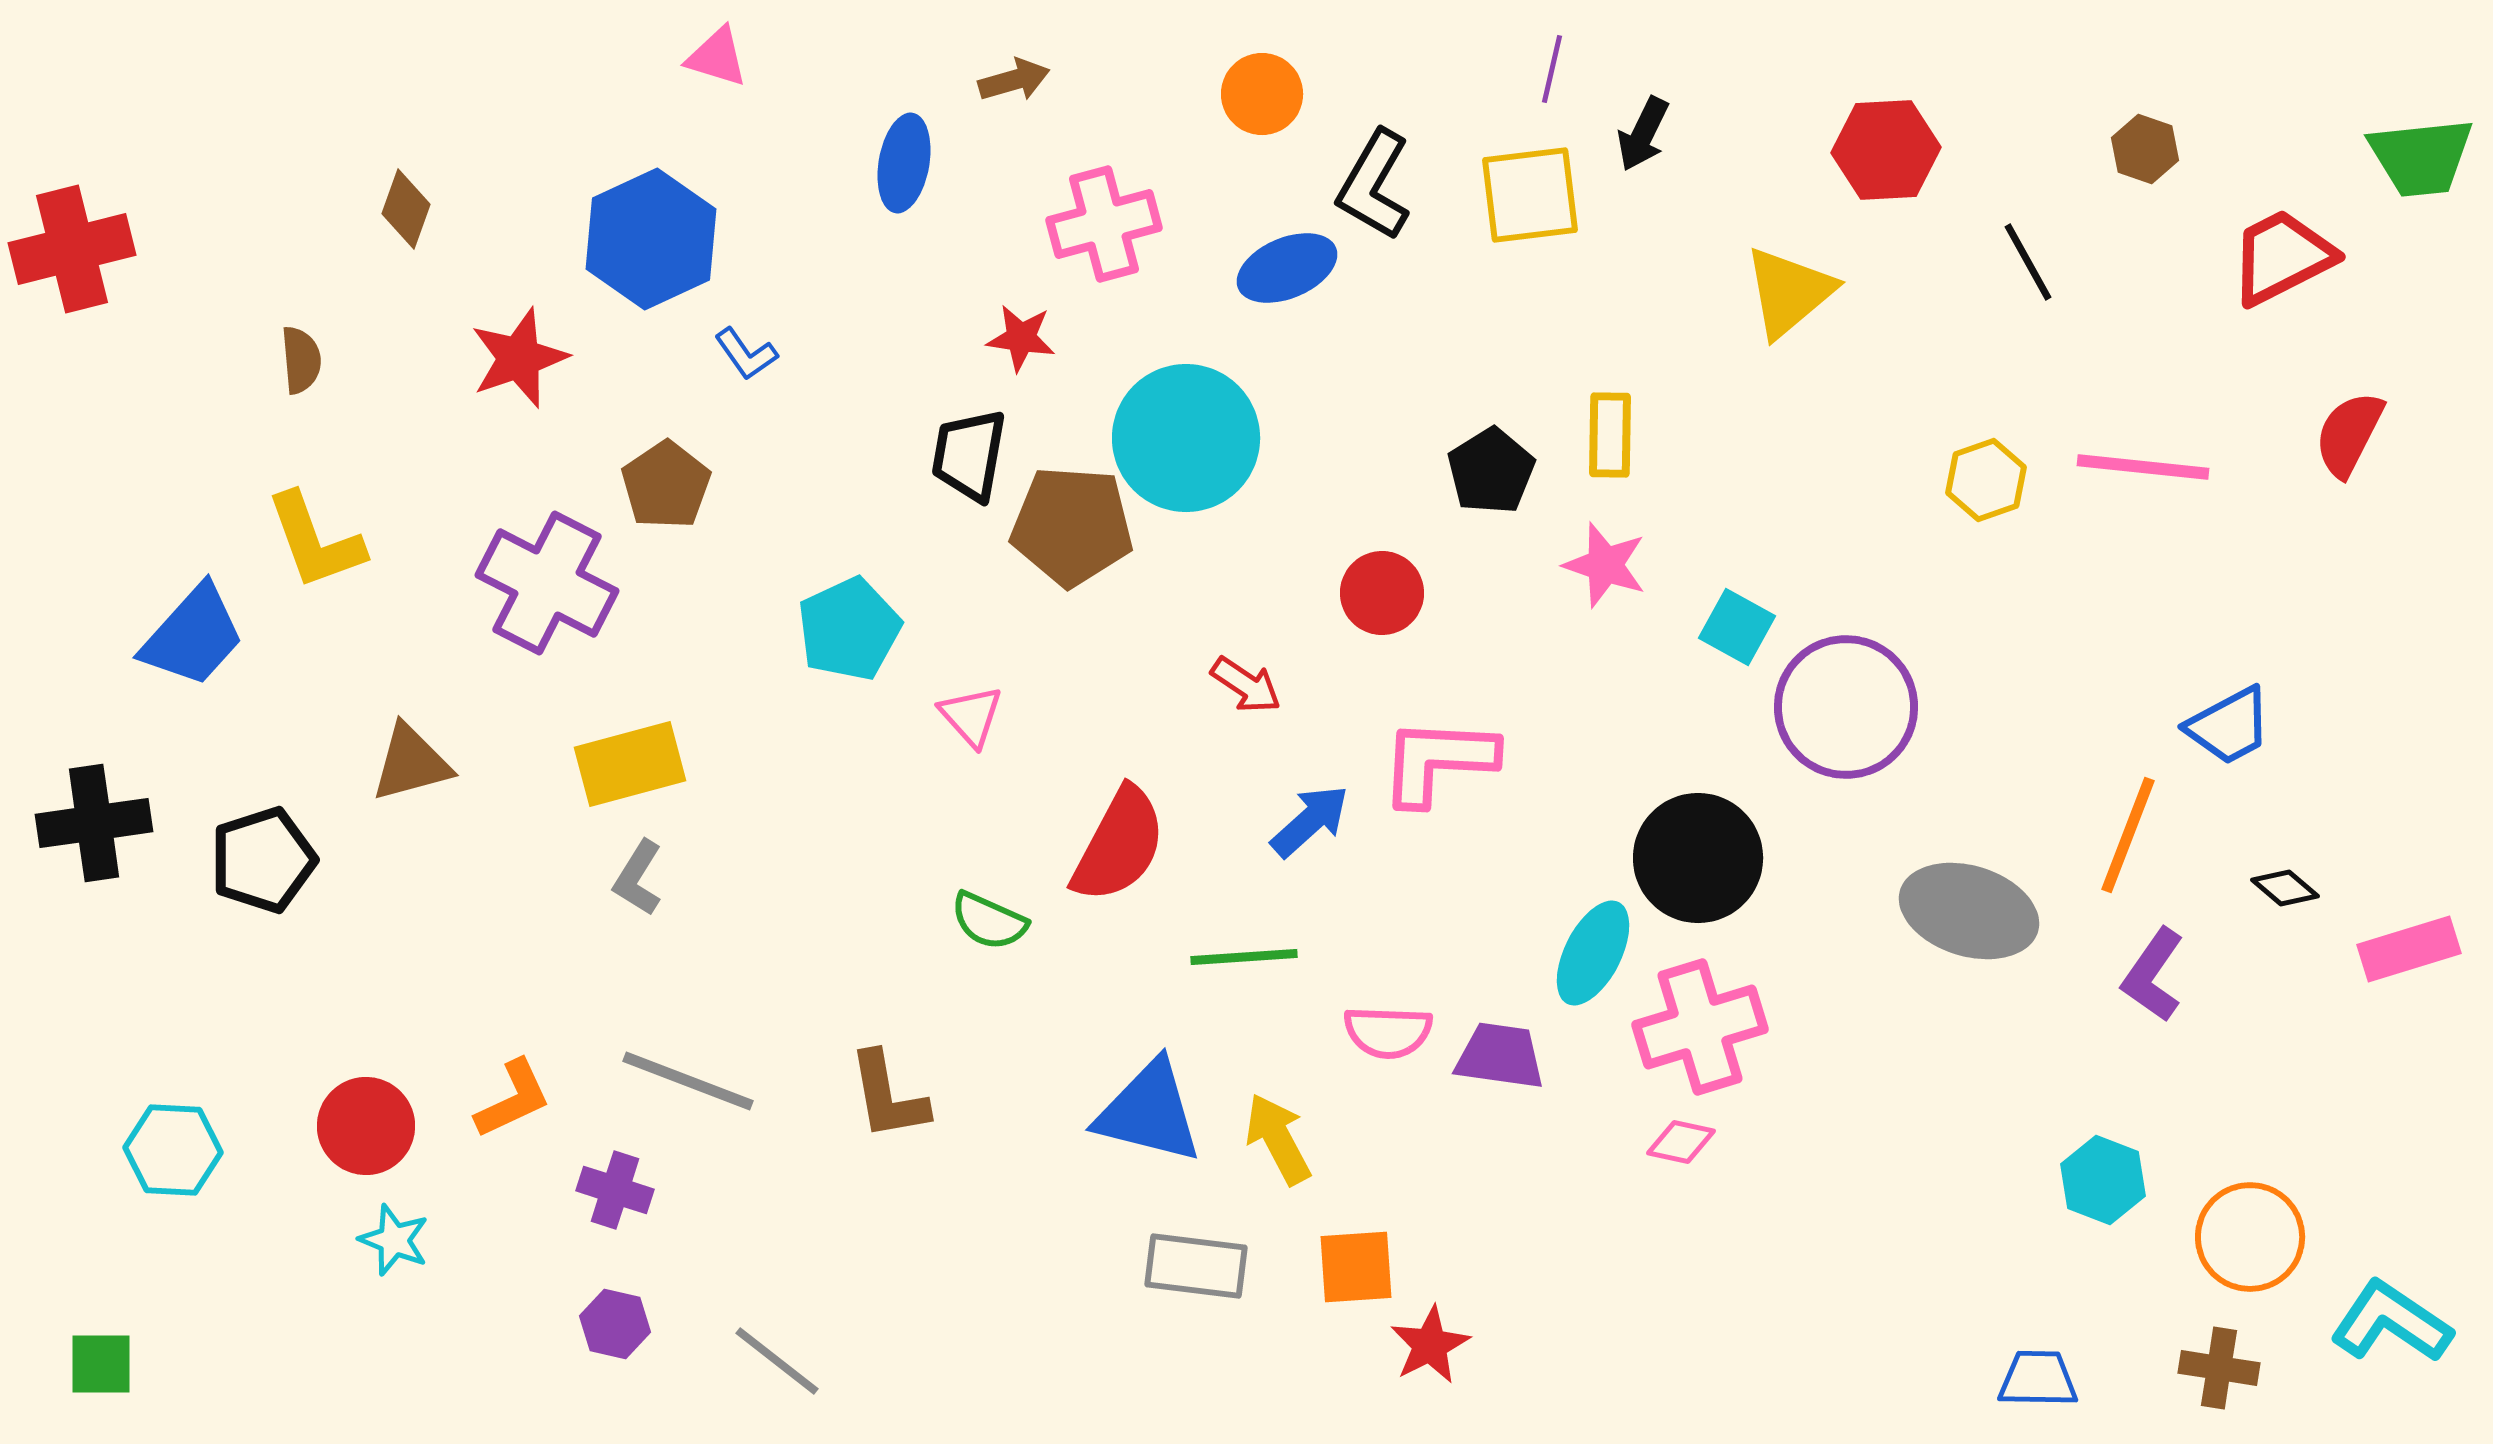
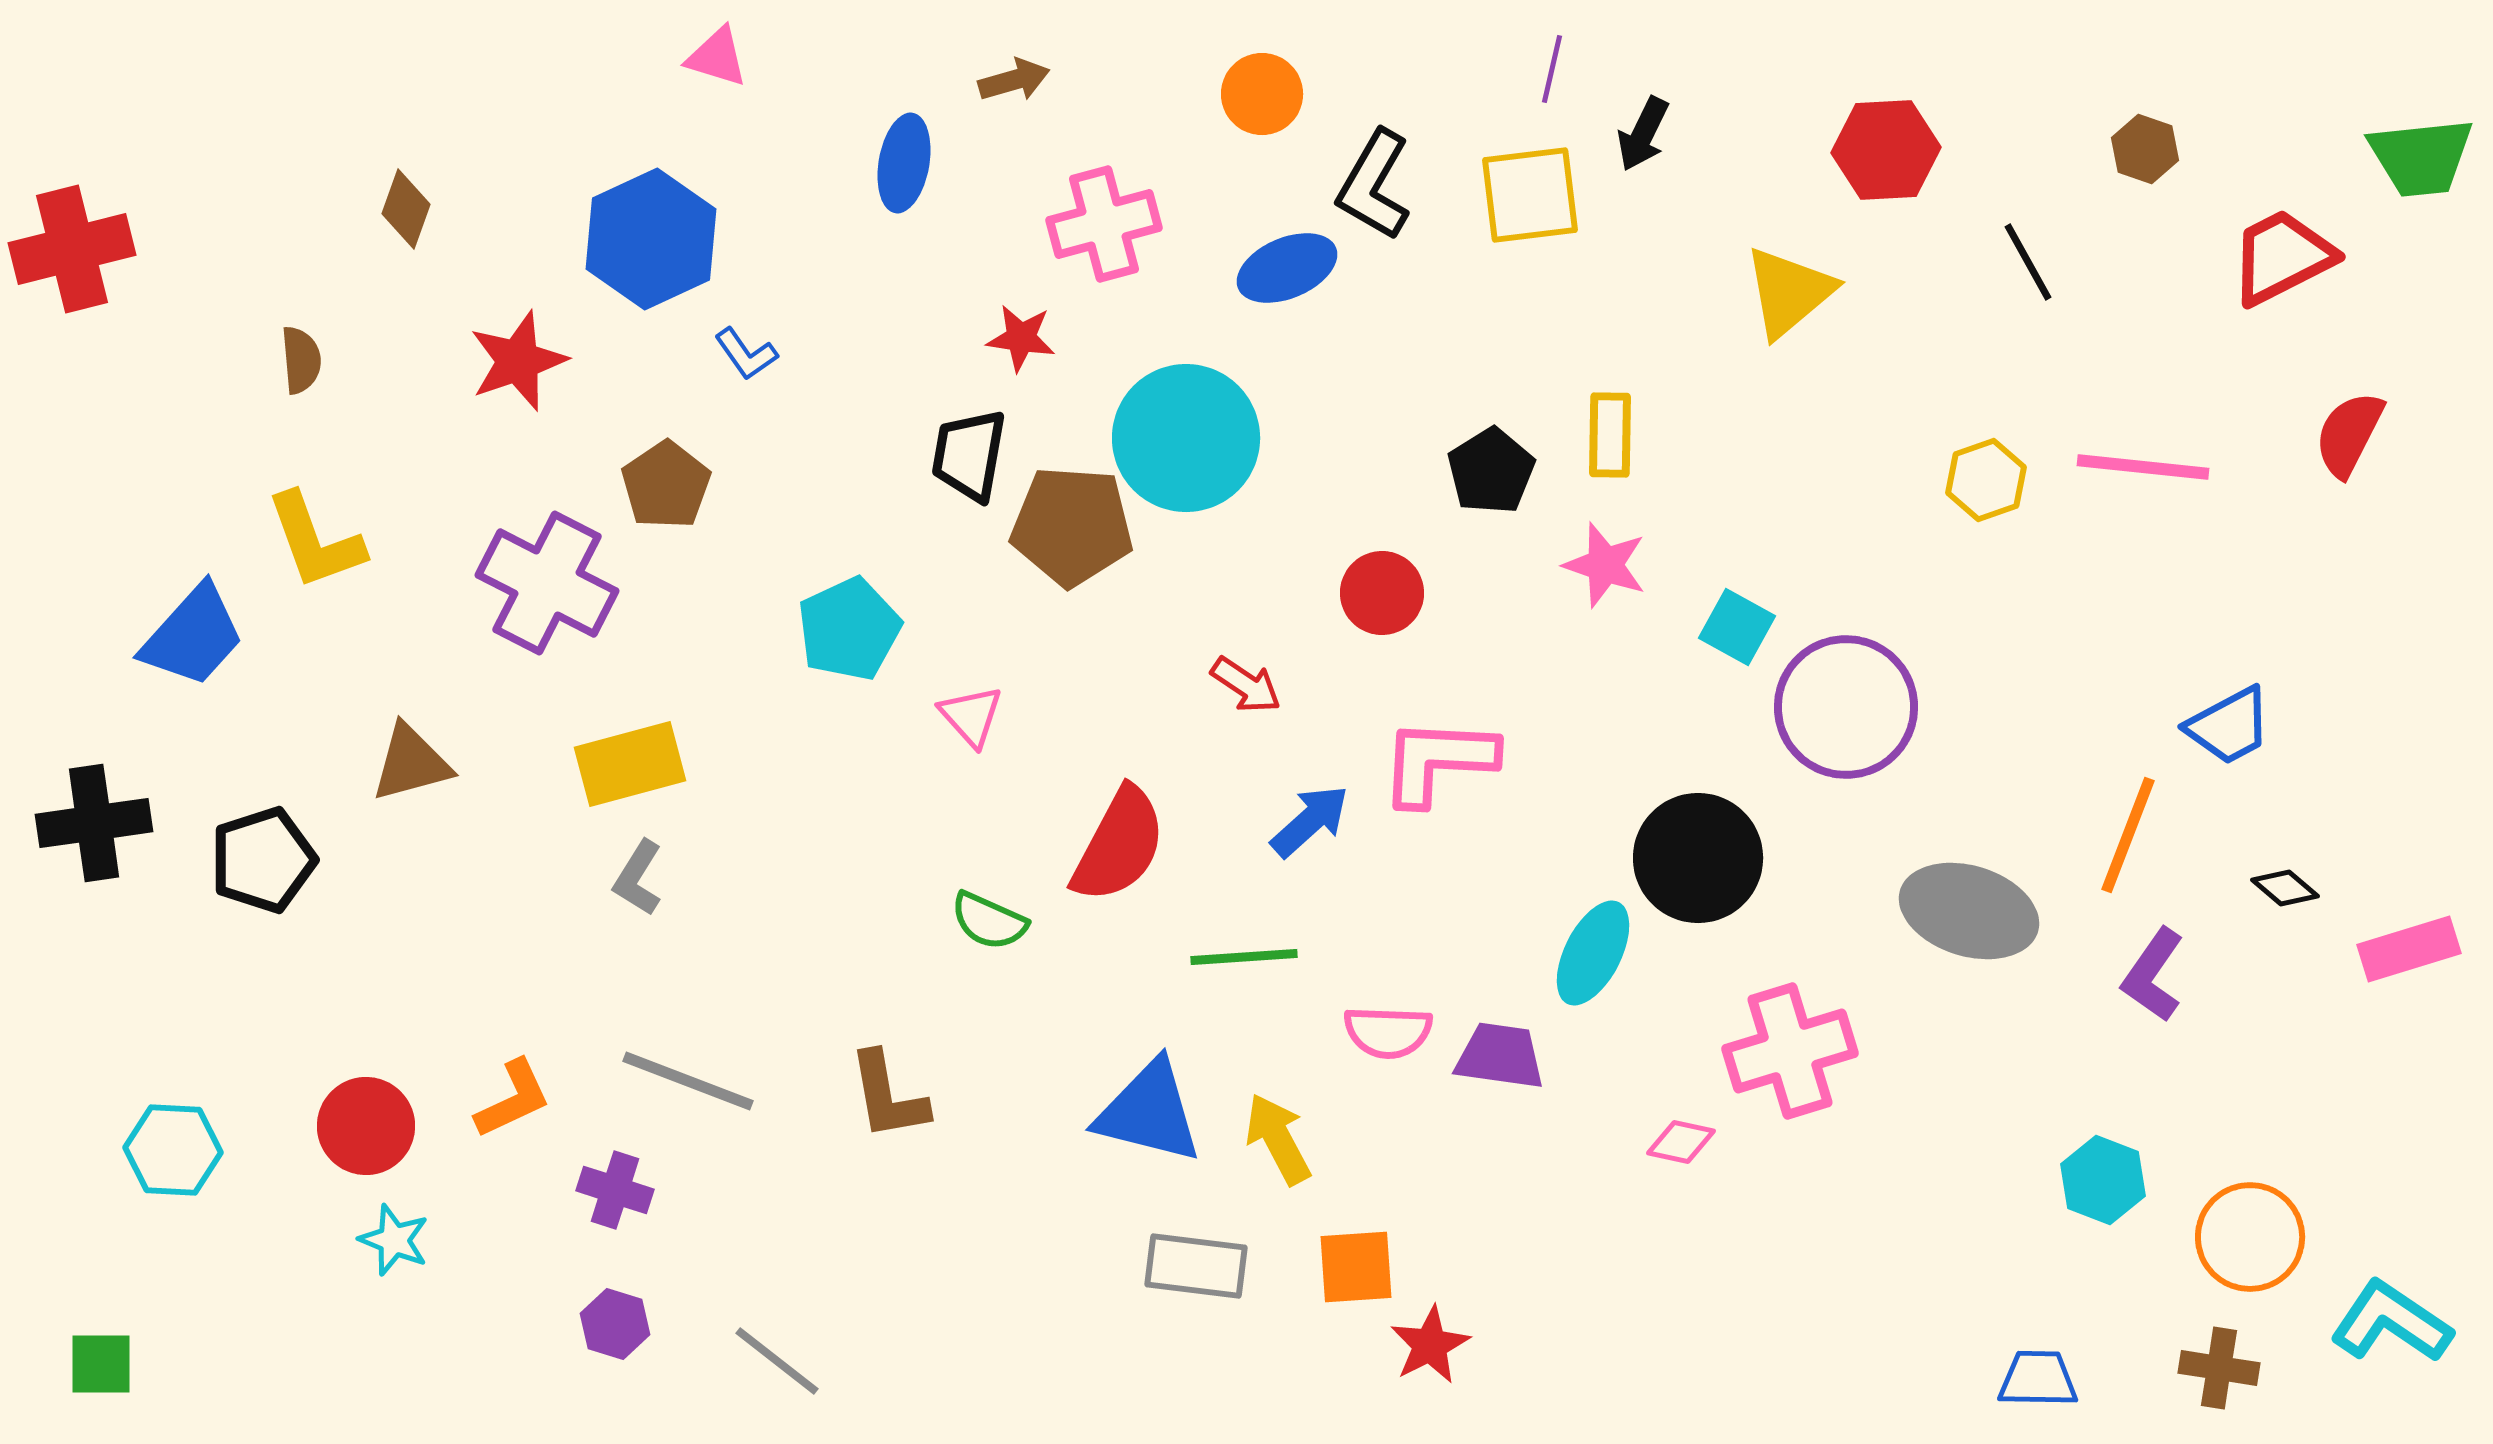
red star at (519, 358): moved 1 px left, 3 px down
pink cross at (1700, 1027): moved 90 px right, 24 px down
purple hexagon at (615, 1324): rotated 4 degrees clockwise
